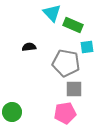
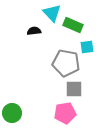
black semicircle: moved 5 px right, 16 px up
green circle: moved 1 px down
